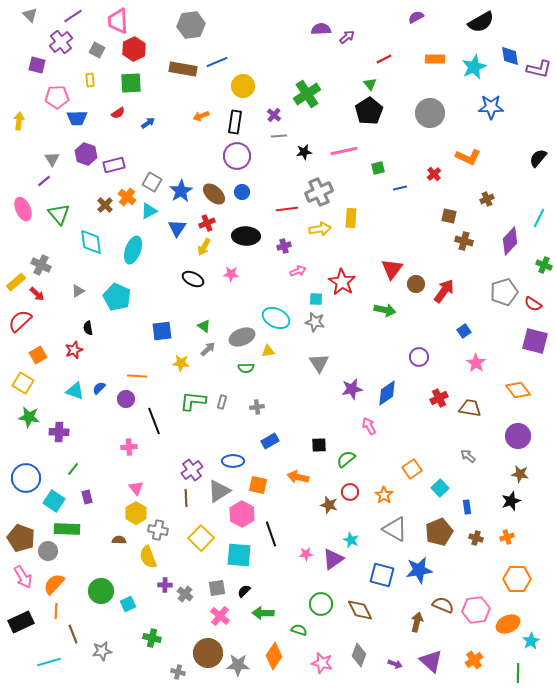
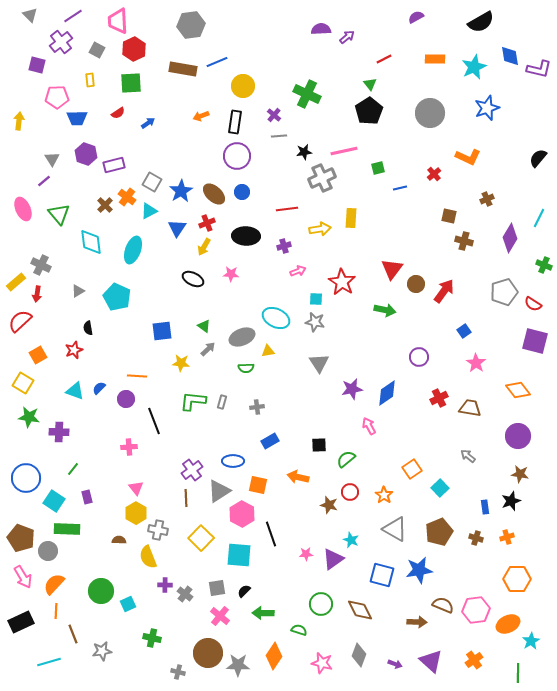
green cross at (307, 94): rotated 32 degrees counterclockwise
blue star at (491, 107): moved 4 px left, 1 px down; rotated 20 degrees counterclockwise
gray cross at (319, 192): moved 3 px right, 14 px up
purple diamond at (510, 241): moved 3 px up; rotated 12 degrees counterclockwise
red arrow at (37, 294): rotated 56 degrees clockwise
blue rectangle at (467, 507): moved 18 px right
brown arrow at (417, 622): rotated 78 degrees clockwise
